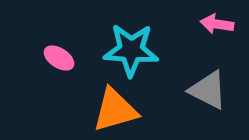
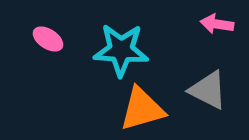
cyan star: moved 10 px left
pink ellipse: moved 11 px left, 19 px up
orange triangle: moved 27 px right, 1 px up
